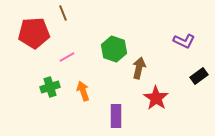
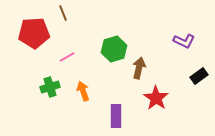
green hexagon: rotated 25 degrees clockwise
